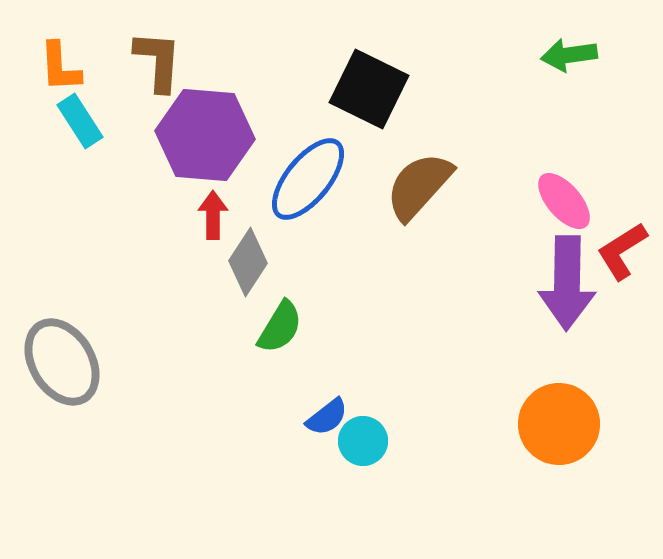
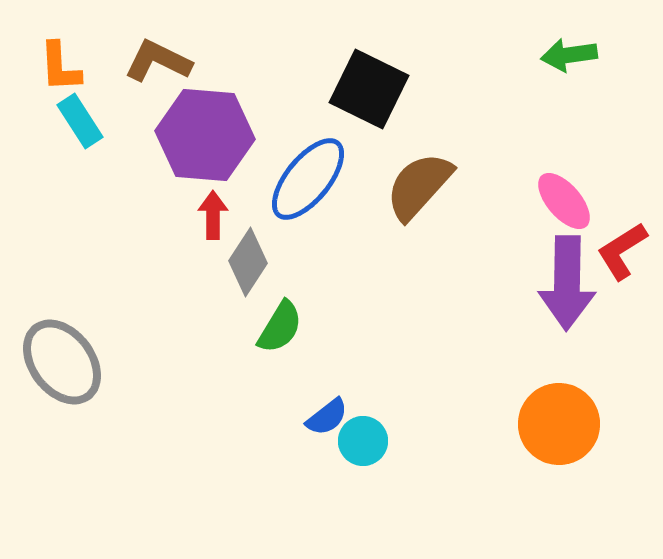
brown L-shape: rotated 68 degrees counterclockwise
gray ellipse: rotated 6 degrees counterclockwise
